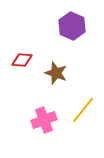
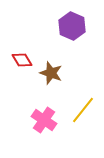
red diamond: rotated 55 degrees clockwise
brown star: moved 5 px left
pink cross: rotated 35 degrees counterclockwise
